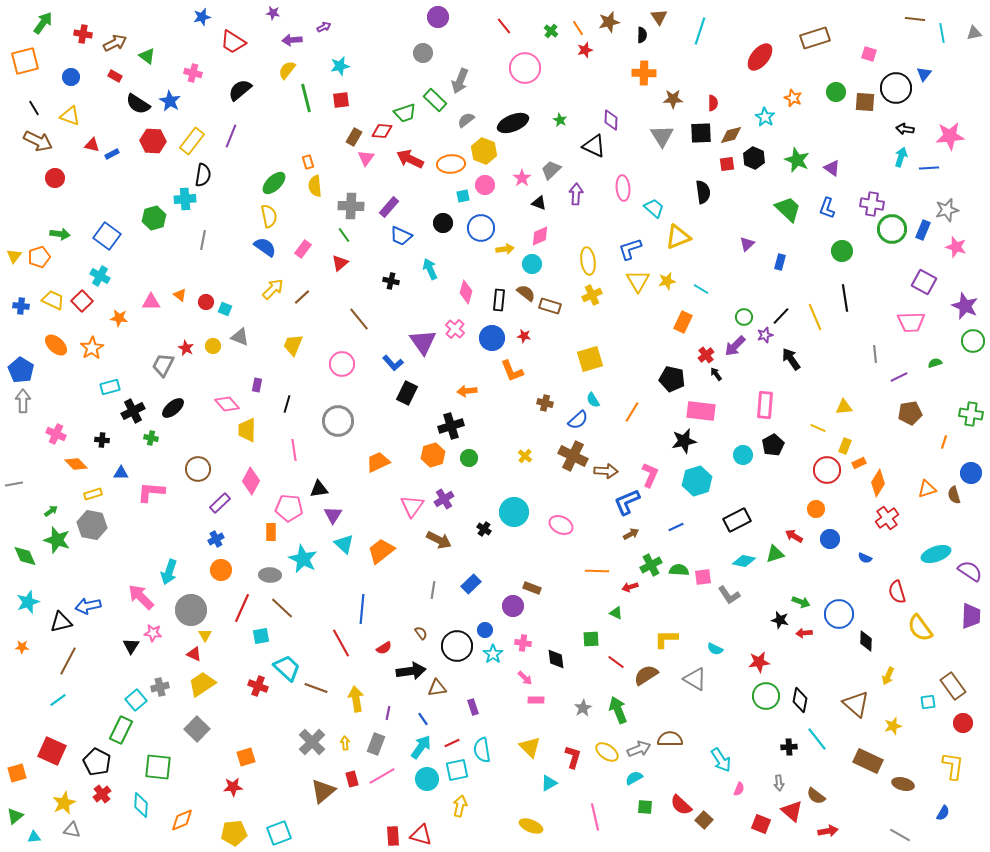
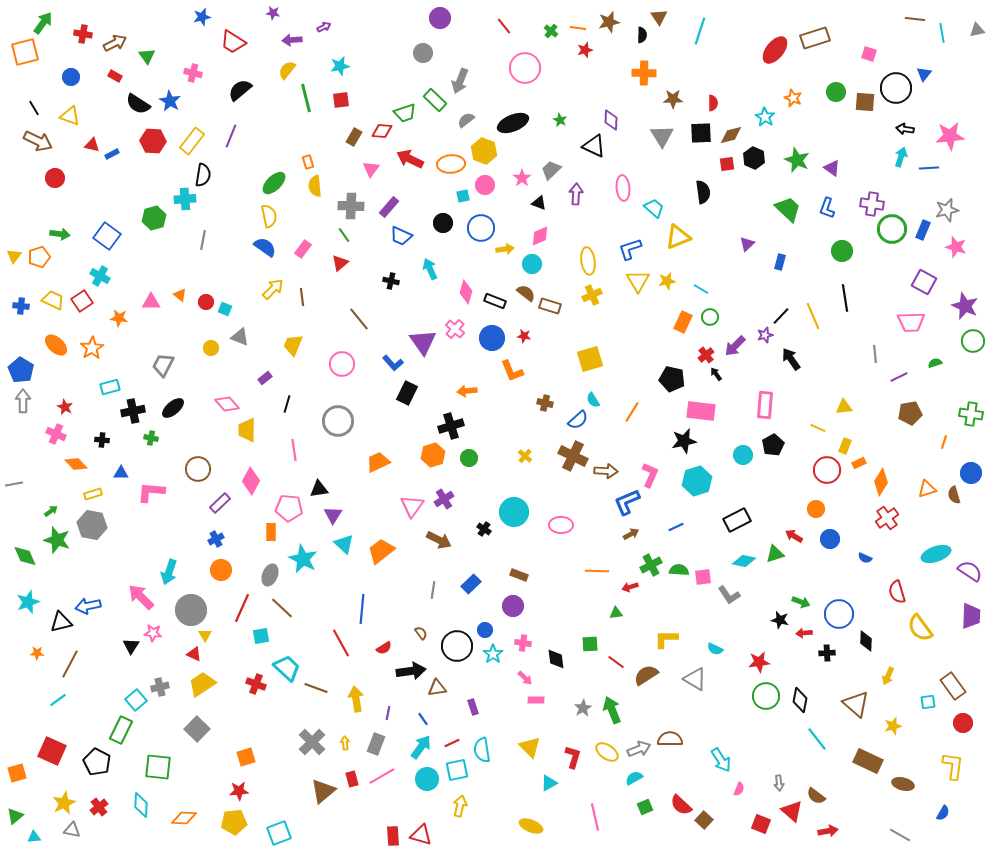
purple circle at (438, 17): moved 2 px right, 1 px down
orange line at (578, 28): rotated 49 degrees counterclockwise
gray triangle at (974, 33): moved 3 px right, 3 px up
green triangle at (147, 56): rotated 18 degrees clockwise
red ellipse at (760, 57): moved 15 px right, 7 px up
orange square at (25, 61): moved 9 px up
pink triangle at (366, 158): moved 5 px right, 11 px down
brown line at (302, 297): rotated 54 degrees counterclockwise
black rectangle at (499, 300): moved 4 px left, 1 px down; rotated 75 degrees counterclockwise
red square at (82, 301): rotated 10 degrees clockwise
green circle at (744, 317): moved 34 px left
yellow line at (815, 317): moved 2 px left, 1 px up
yellow circle at (213, 346): moved 2 px left, 2 px down
red star at (186, 348): moved 121 px left, 59 px down
purple rectangle at (257, 385): moved 8 px right, 7 px up; rotated 40 degrees clockwise
black cross at (133, 411): rotated 15 degrees clockwise
orange diamond at (878, 483): moved 3 px right, 1 px up
pink ellipse at (561, 525): rotated 25 degrees counterclockwise
gray ellipse at (270, 575): rotated 70 degrees counterclockwise
brown rectangle at (532, 588): moved 13 px left, 13 px up
green triangle at (616, 613): rotated 32 degrees counterclockwise
green square at (591, 639): moved 1 px left, 5 px down
orange star at (22, 647): moved 15 px right, 6 px down
brown line at (68, 661): moved 2 px right, 3 px down
red cross at (258, 686): moved 2 px left, 2 px up
green arrow at (618, 710): moved 6 px left
black cross at (789, 747): moved 38 px right, 94 px up
red star at (233, 787): moved 6 px right, 4 px down
red cross at (102, 794): moved 3 px left, 13 px down
green square at (645, 807): rotated 28 degrees counterclockwise
orange diamond at (182, 820): moved 2 px right, 2 px up; rotated 25 degrees clockwise
yellow pentagon at (234, 833): moved 11 px up
